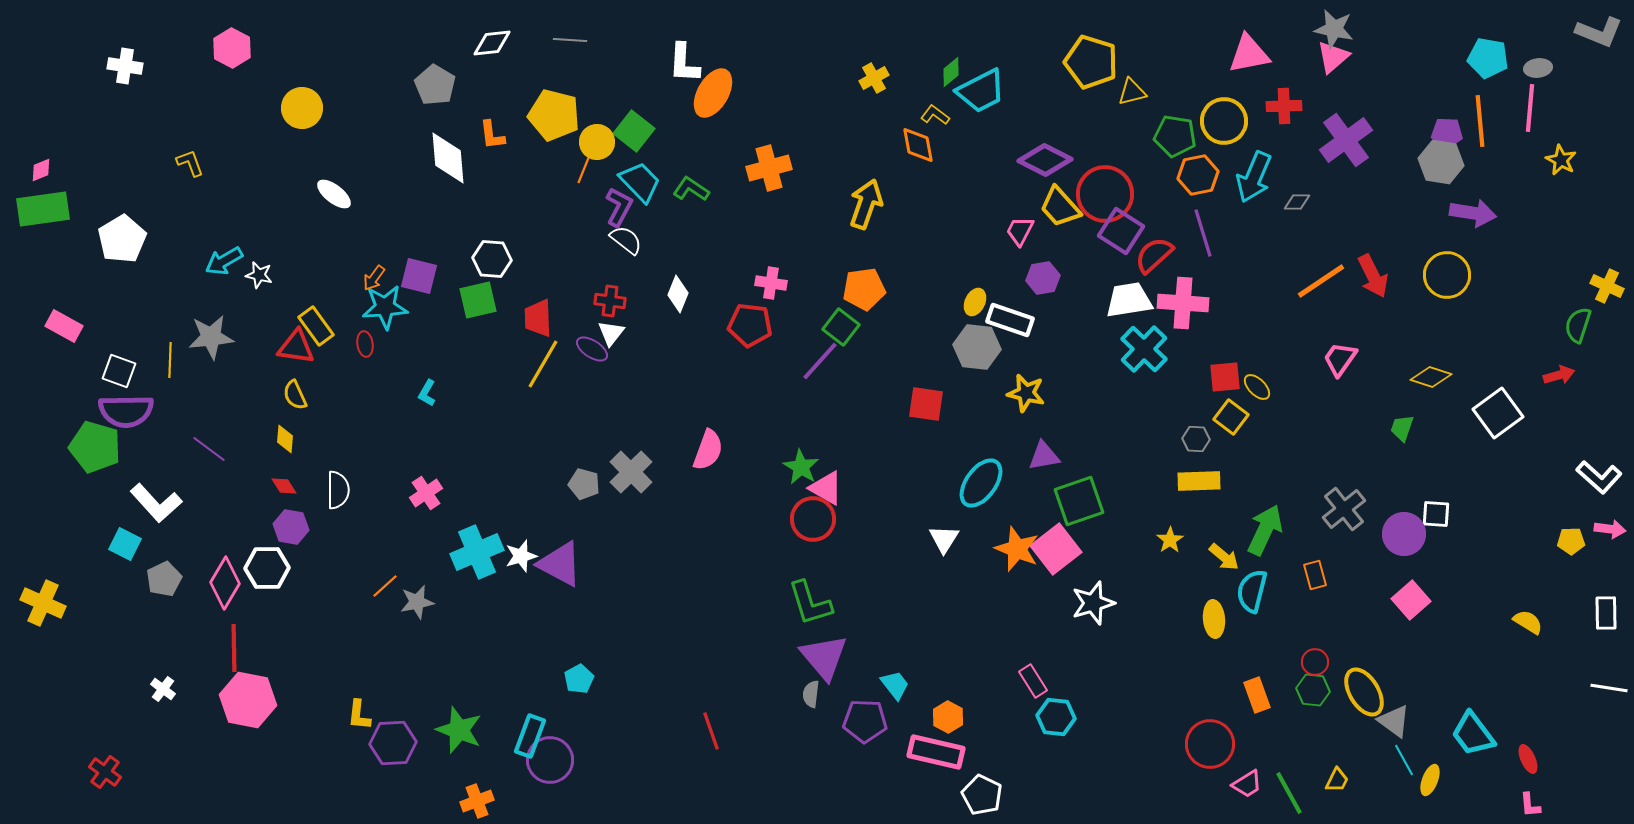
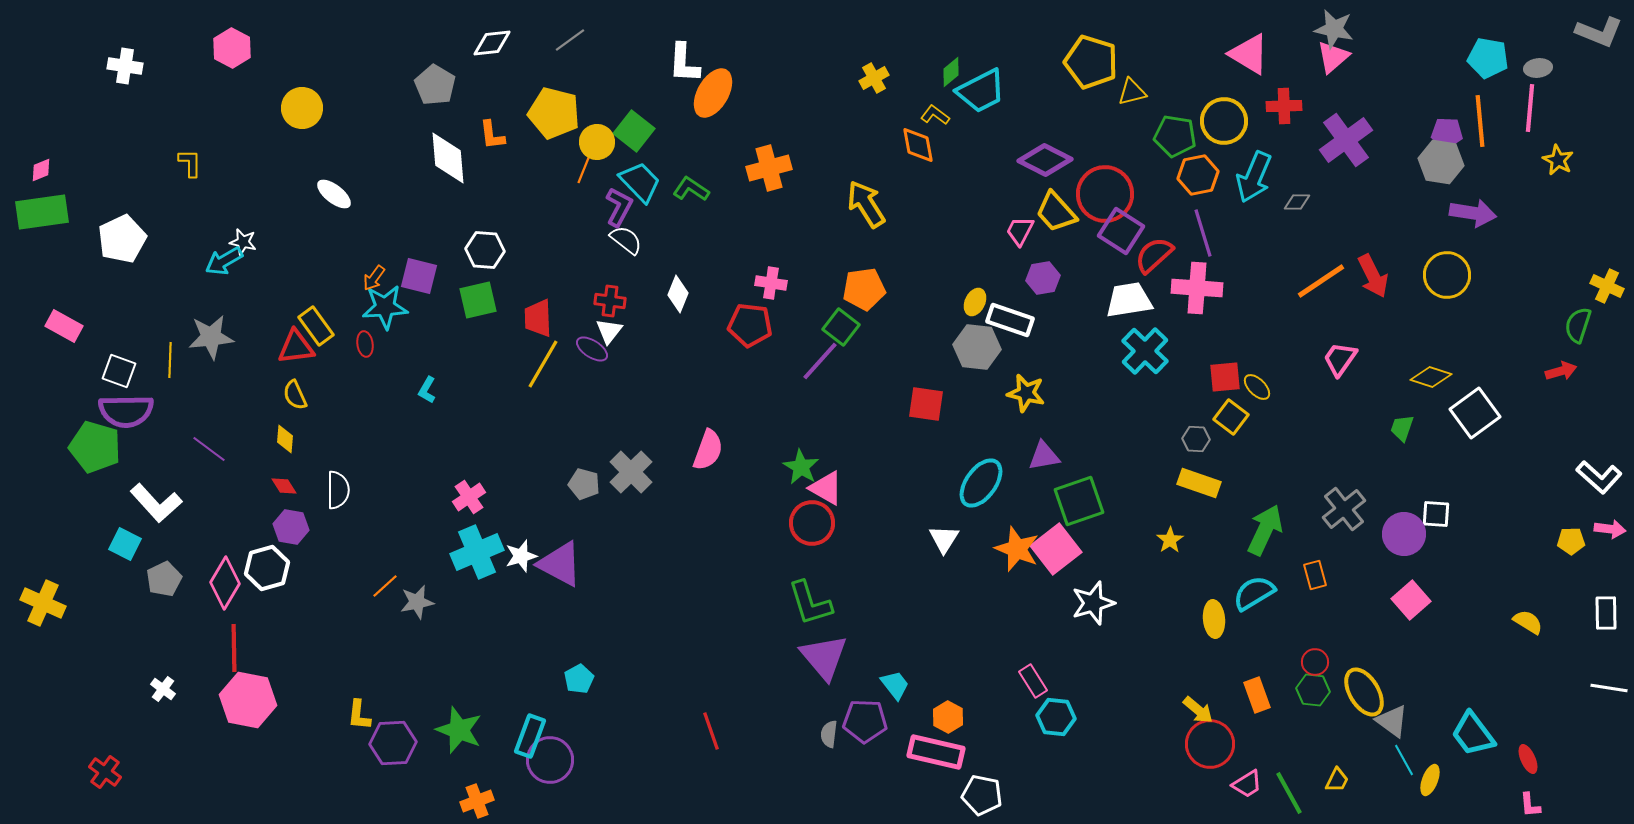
gray line at (570, 40): rotated 40 degrees counterclockwise
pink triangle at (1249, 54): rotated 42 degrees clockwise
yellow pentagon at (554, 115): moved 2 px up
yellow star at (1561, 160): moved 3 px left
yellow L-shape at (190, 163): rotated 20 degrees clockwise
yellow arrow at (866, 204): rotated 51 degrees counterclockwise
yellow trapezoid at (1060, 207): moved 4 px left, 5 px down
green rectangle at (43, 209): moved 1 px left, 3 px down
white pentagon at (122, 239): rotated 6 degrees clockwise
white hexagon at (492, 259): moved 7 px left, 9 px up
white star at (259, 275): moved 16 px left, 33 px up
pink cross at (1183, 303): moved 14 px right, 15 px up
white triangle at (611, 333): moved 2 px left, 2 px up
red triangle at (296, 347): rotated 15 degrees counterclockwise
cyan cross at (1144, 349): moved 1 px right, 2 px down
red arrow at (1559, 375): moved 2 px right, 4 px up
cyan L-shape at (427, 393): moved 3 px up
white square at (1498, 413): moved 23 px left
yellow rectangle at (1199, 481): moved 2 px down; rotated 21 degrees clockwise
pink cross at (426, 493): moved 43 px right, 4 px down
red circle at (813, 519): moved 1 px left, 4 px down
yellow arrow at (1224, 557): moved 26 px left, 153 px down
white hexagon at (267, 568): rotated 15 degrees counterclockwise
cyan semicircle at (1252, 591): moved 2 px right, 2 px down; rotated 45 degrees clockwise
gray semicircle at (811, 694): moved 18 px right, 40 px down
gray triangle at (1394, 721): moved 2 px left
white pentagon at (982, 795): rotated 15 degrees counterclockwise
